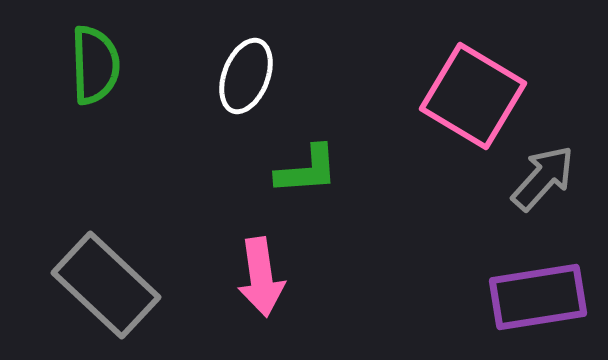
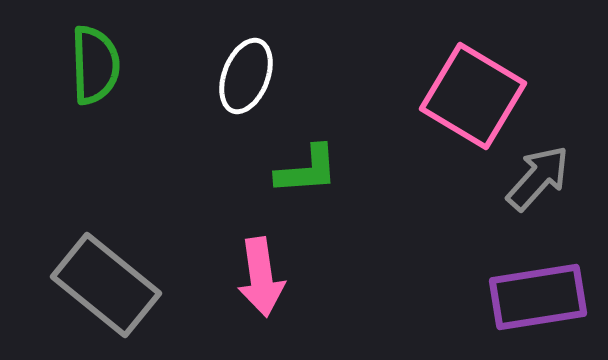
gray arrow: moved 5 px left
gray rectangle: rotated 4 degrees counterclockwise
